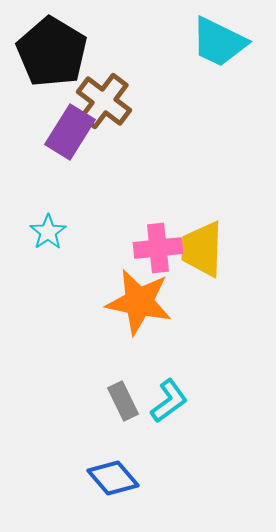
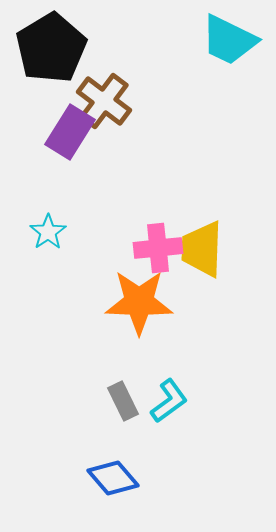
cyan trapezoid: moved 10 px right, 2 px up
black pentagon: moved 1 px left, 4 px up; rotated 10 degrees clockwise
orange star: rotated 10 degrees counterclockwise
